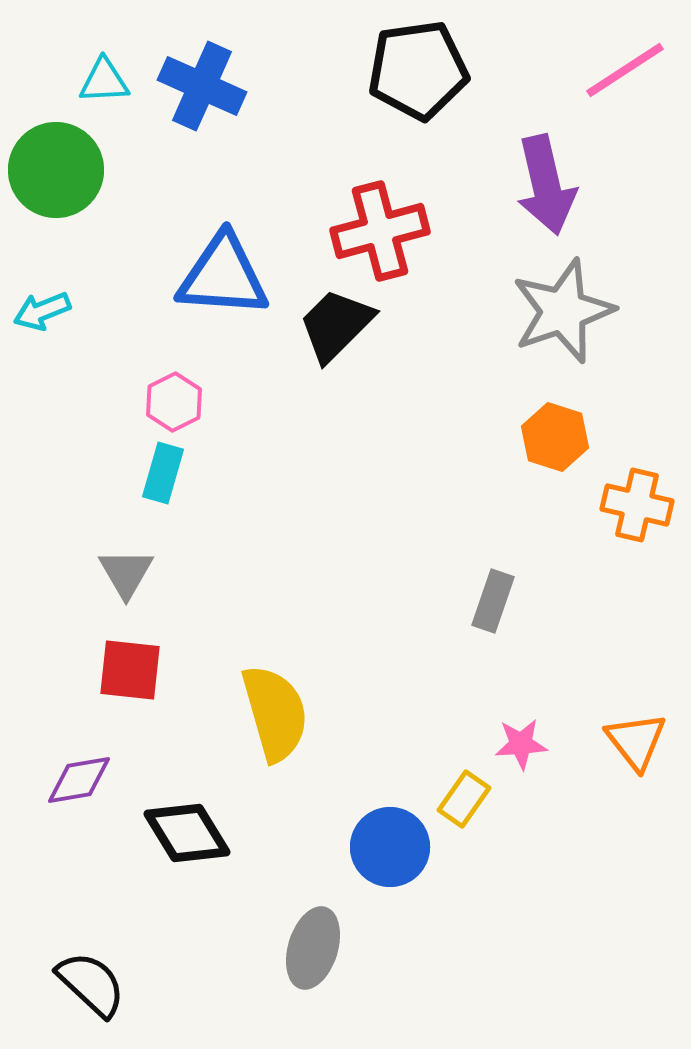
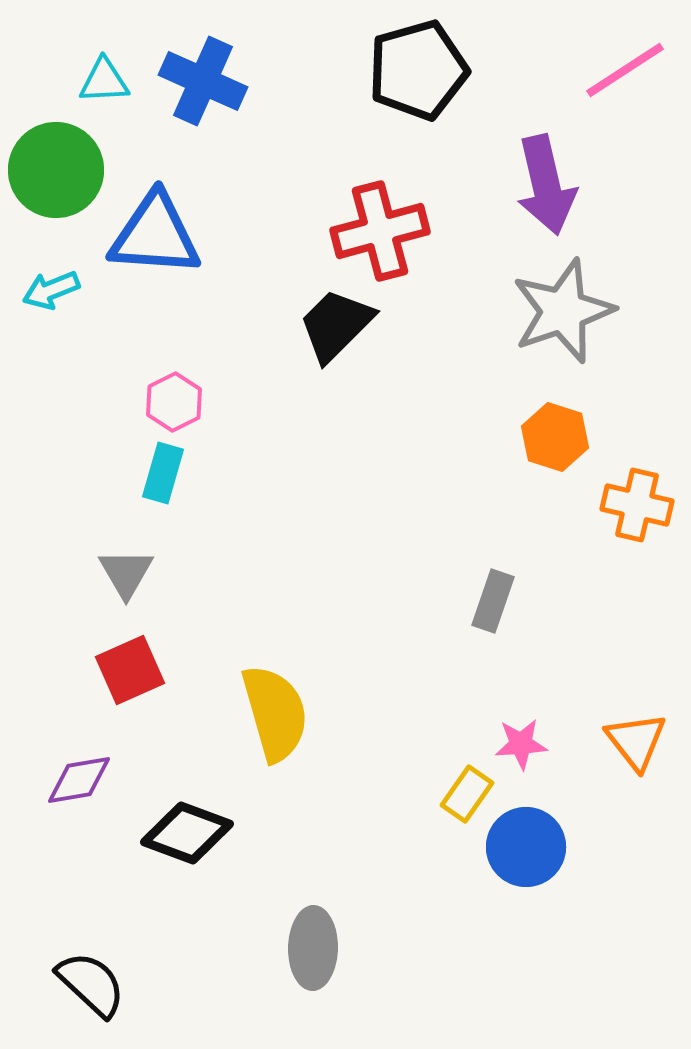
black pentagon: rotated 8 degrees counterclockwise
blue cross: moved 1 px right, 5 px up
blue triangle: moved 68 px left, 41 px up
cyan arrow: moved 9 px right, 21 px up
red square: rotated 30 degrees counterclockwise
yellow rectangle: moved 3 px right, 5 px up
black diamond: rotated 38 degrees counterclockwise
blue circle: moved 136 px right
gray ellipse: rotated 16 degrees counterclockwise
